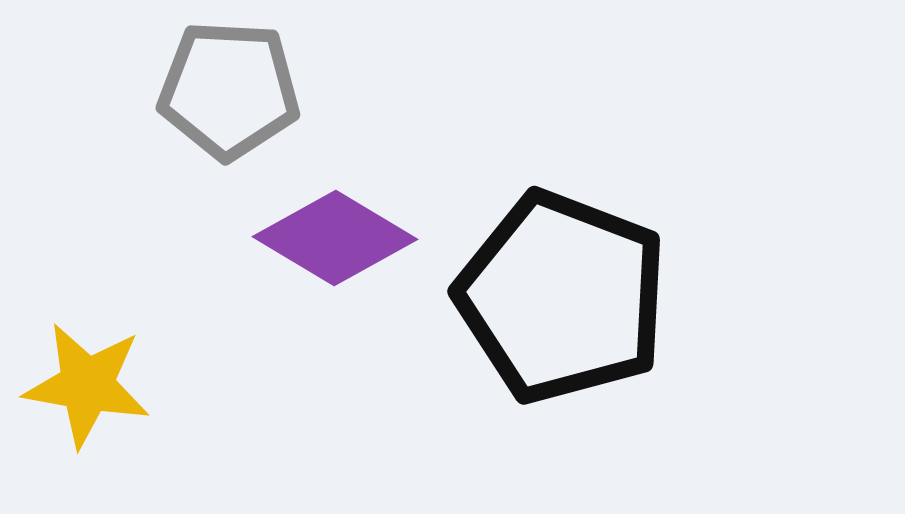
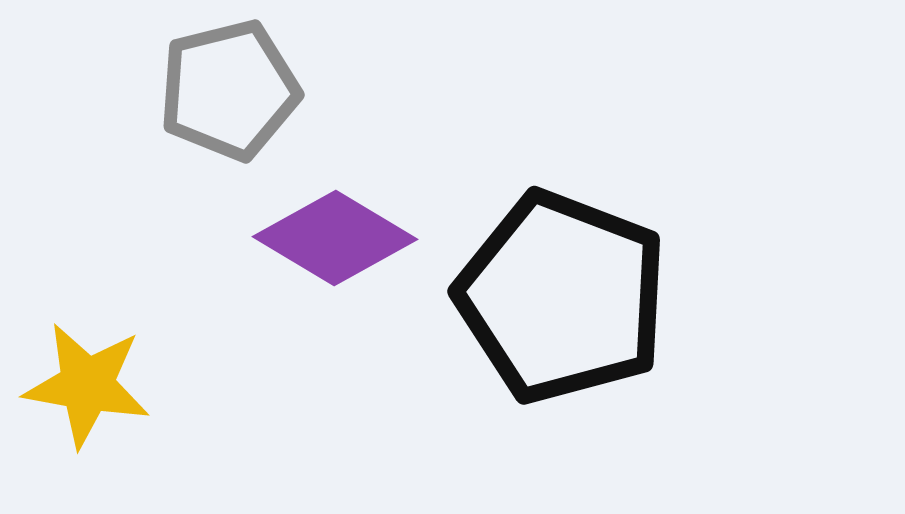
gray pentagon: rotated 17 degrees counterclockwise
